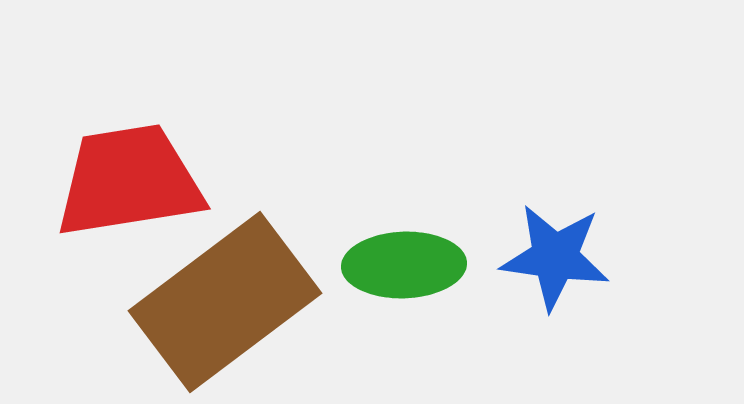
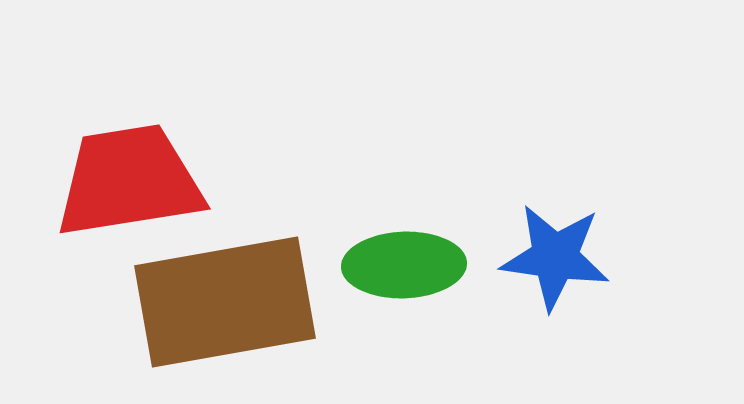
brown rectangle: rotated 27 degrees clockwise
